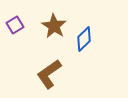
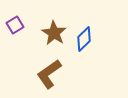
brown star: moved 7 px down
